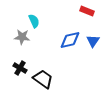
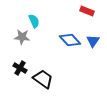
blue diamond: rotated 60 degrees clockwise
